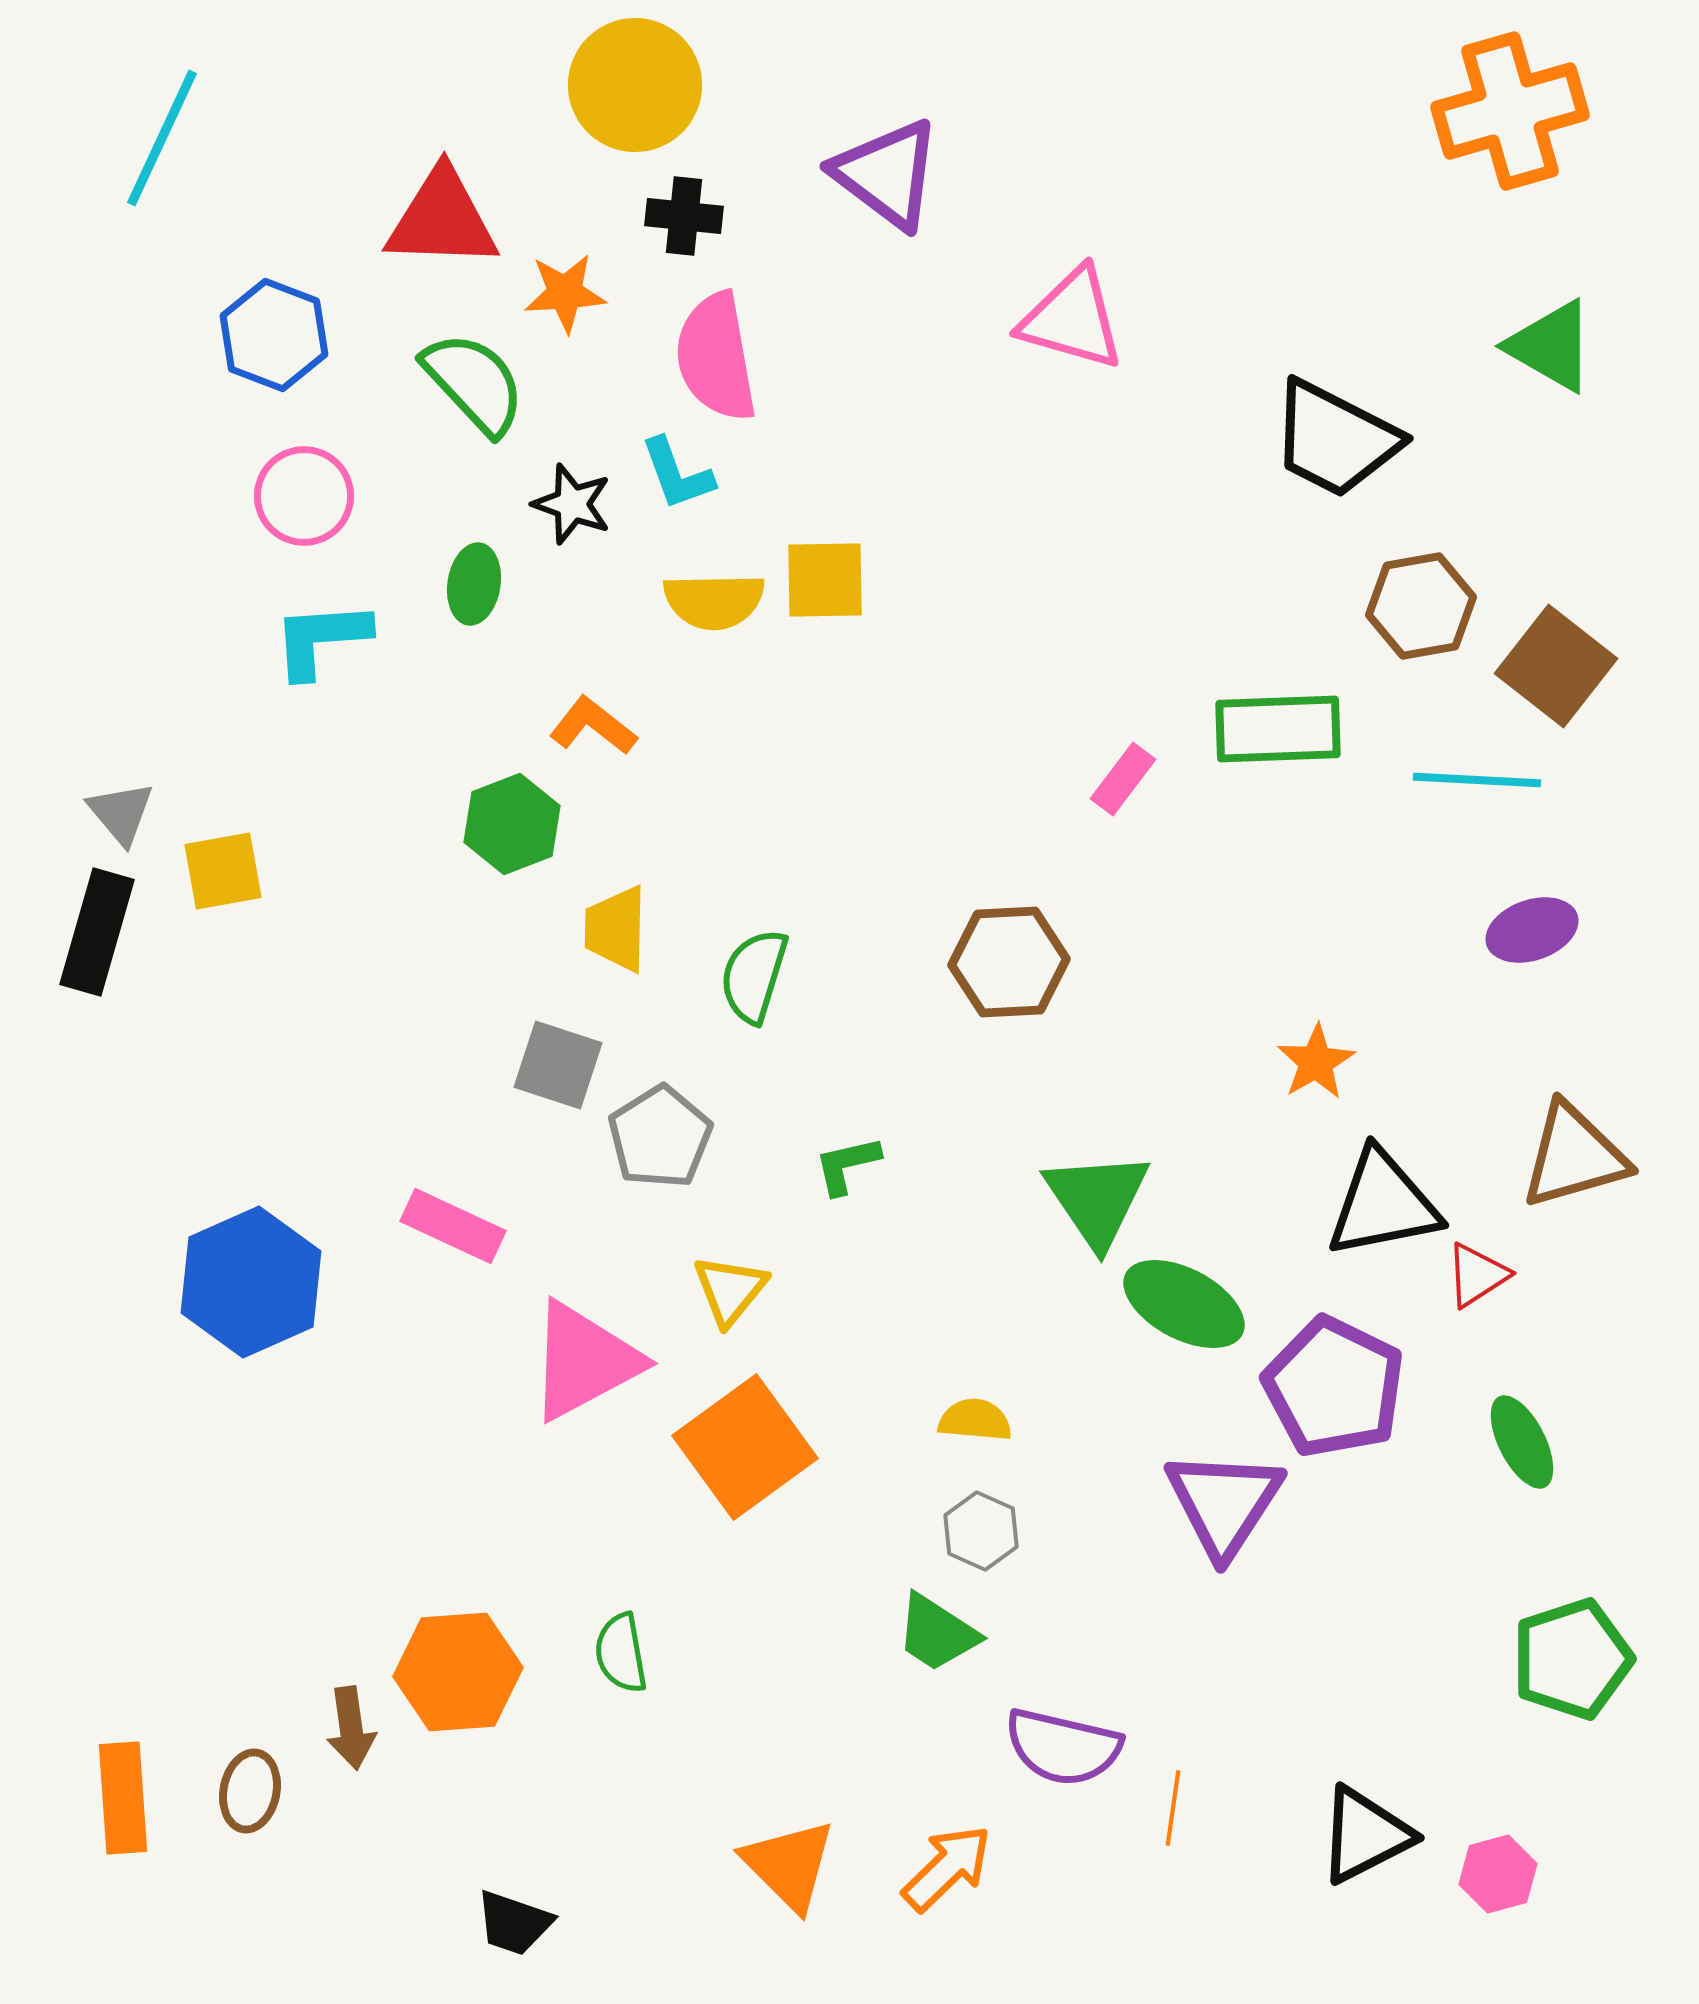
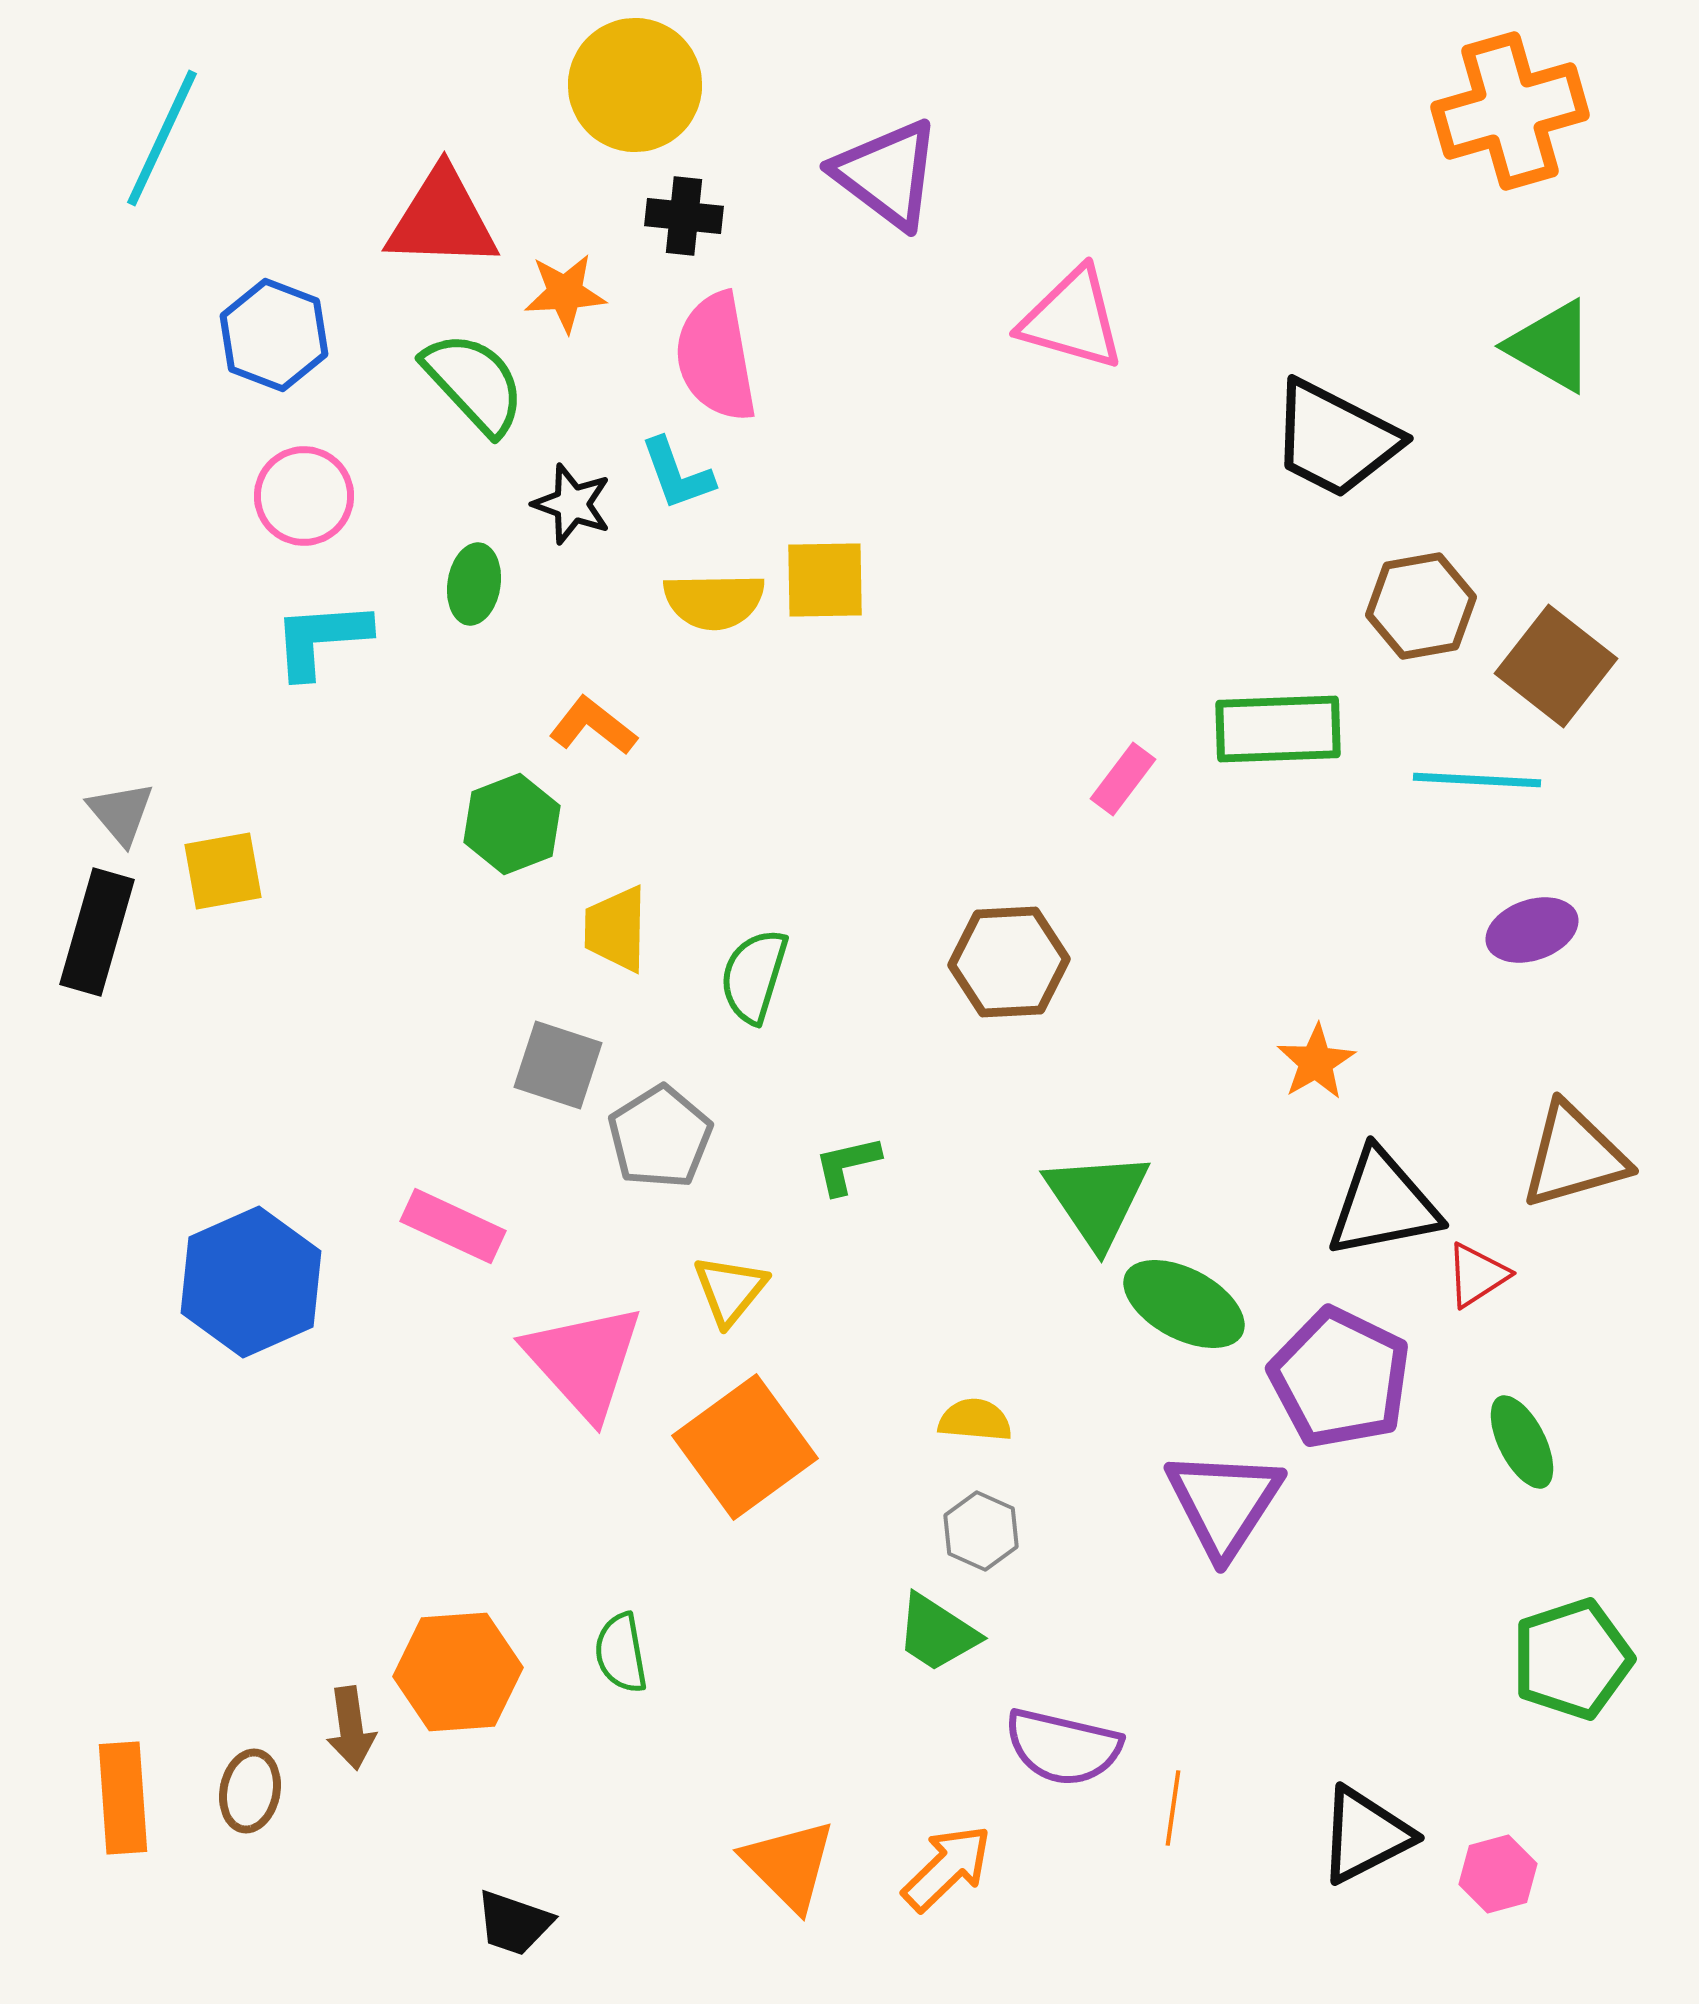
pink triangle at (584, 1361): rotated 44 degrees counterclockwise
purple pentagon at (1334, 1387): moved 6 px right, 9 px up
